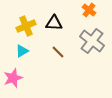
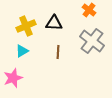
brown line: rotated 48 degrees clockwise
